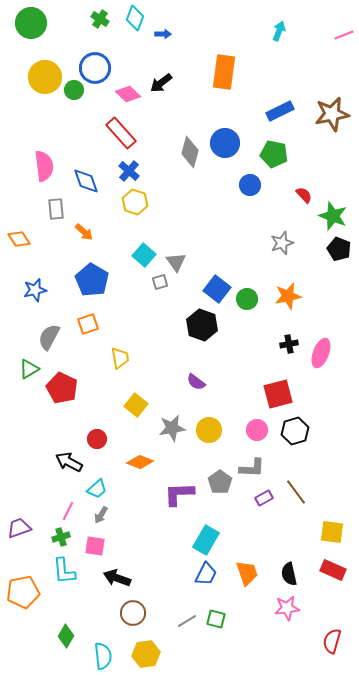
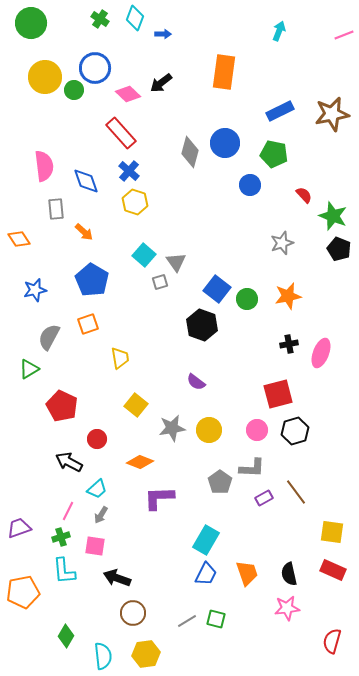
red pentagon at (62, 388): moved 18 px down
purple L-shape at (179, 494): moved 20 px left, 4 px down
